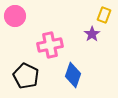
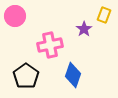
purple star: moved 8 px left, 5 px up
black pentagon: rotated 10 degrees clockwise
